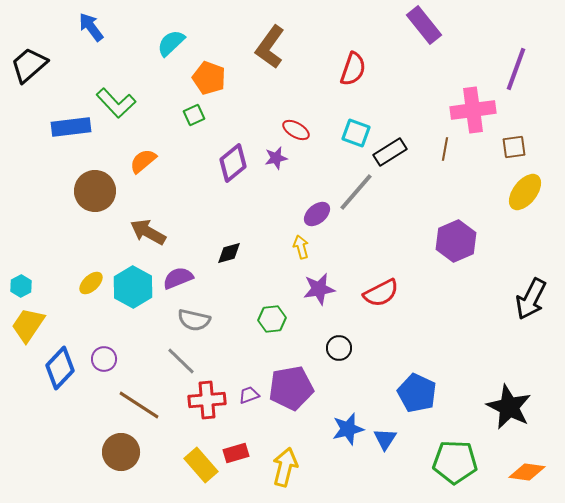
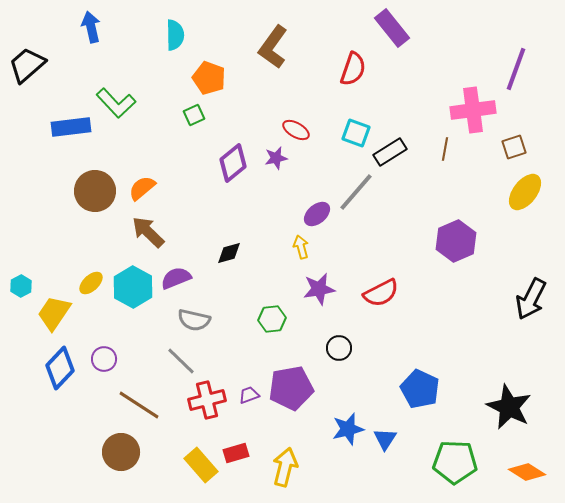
purple rectangle at (424, 25): moved 32 px left, 3 px down
blue arrow at (91, 27): rotated 24 degrees clockwise
cyan semicircle at (171, 43): moved 4 px right, 8 px up; rotated 132 degrees clockwise
brown L-shape at (270, 47): moved 3 px right
black trapezoid at (29, 65): moved 2 px left
brown square at (514, 147): rotated 10 degrees counterclockwise
orange semicircle at (143, 161): moved 1 px left, 27 px down
brown arrow at (148, 232): rotated 15 degrees clockwise
purple semicircle at (178, 278): moved 2 px left
yellow trapezoid at (28, 325): moved 26 px right, 12 px up
blue pentagon at (417, 393): moved 3 px right, 4 px up
red cross at (207, 400): rotated 9 degrees counterclockwise
orange diamond at (527, 472): rotated 24 degrees clockwise
